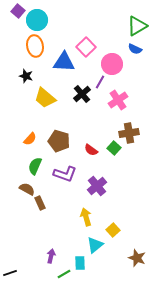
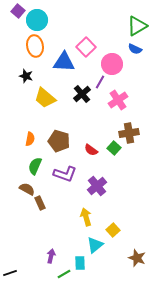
orange semicircle: rotated 32 degrees counterclockwise
